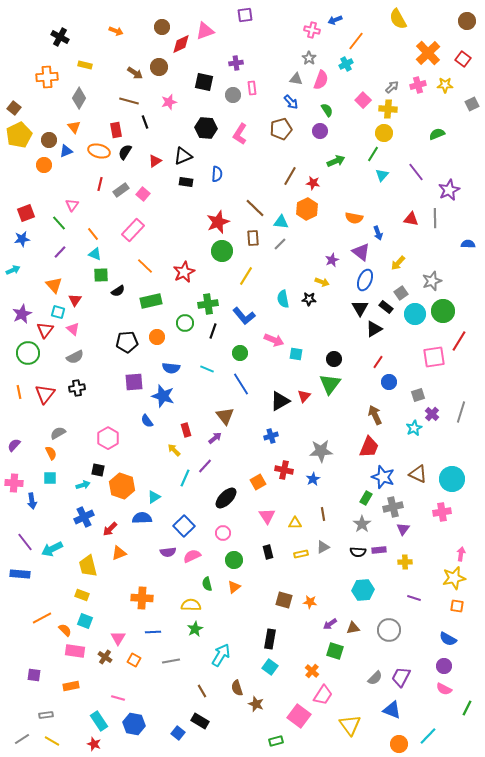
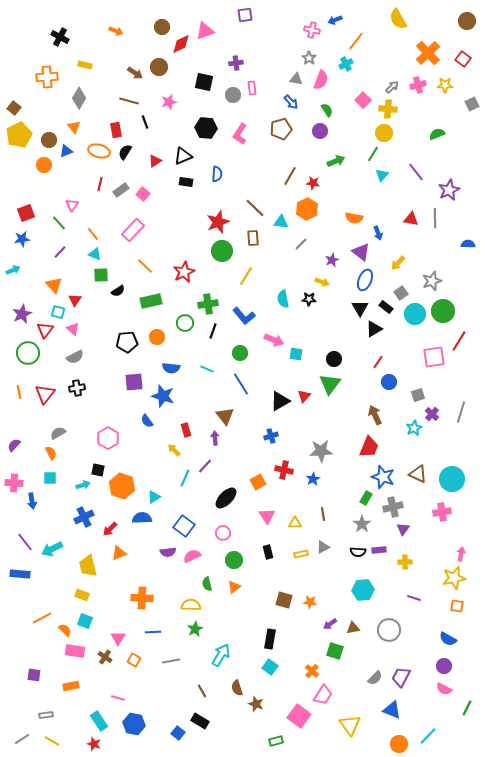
gray line at (280, 244): moved 21 px right
purple arrow at (215, 438): rotated 56 degrees counterclockwise
blue square at (184, 526): rotated 10 degrees counterclockwise
